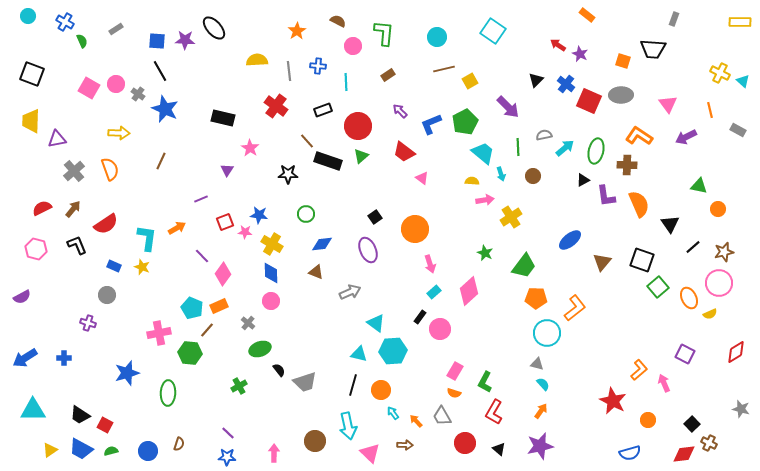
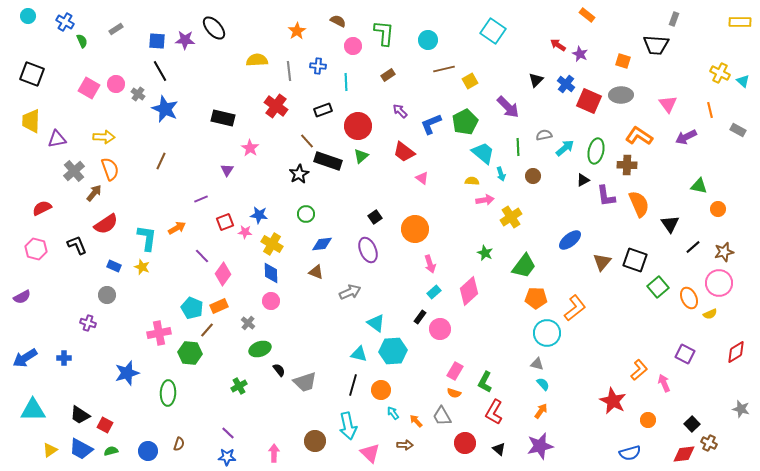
cyan circle at (437, 37): moved 9 px left, 3 px down
black trapezoid at (653, 49): moved 3 px right, 4 px up
yellow arrow at (119, 133): moved 15 px left, 4 px down
black star at (288, 174): moved 11 px right; rotated 30 degrees counterclockwise
brown arrow at (73, 209): moved 21 px right, 16 px up
black square at (642, 260): moved 7 px left
